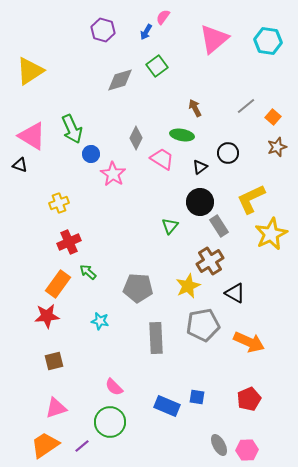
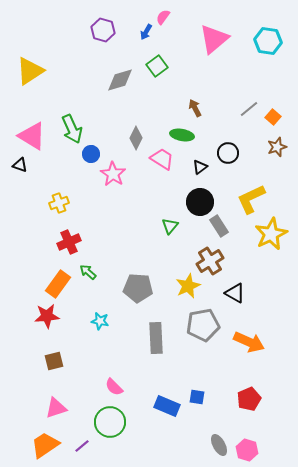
gray line at (246, 106): moved 3 px right, 3 px down
pink hexagon at (247, 450): rotated 20 degrees clockwise
